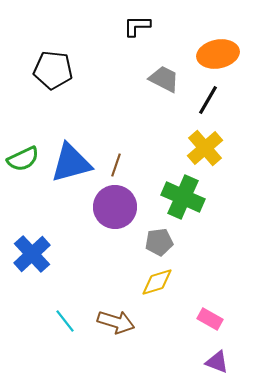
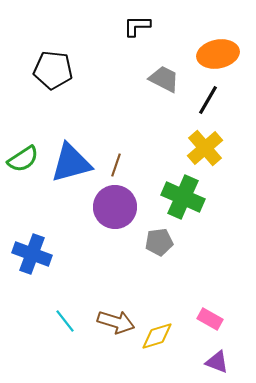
green semicircle: rotated 8 degrees counterclockwise
blue cross: rotated 27 degrees counterclockwise
yellow diamond: moved 54 px down
